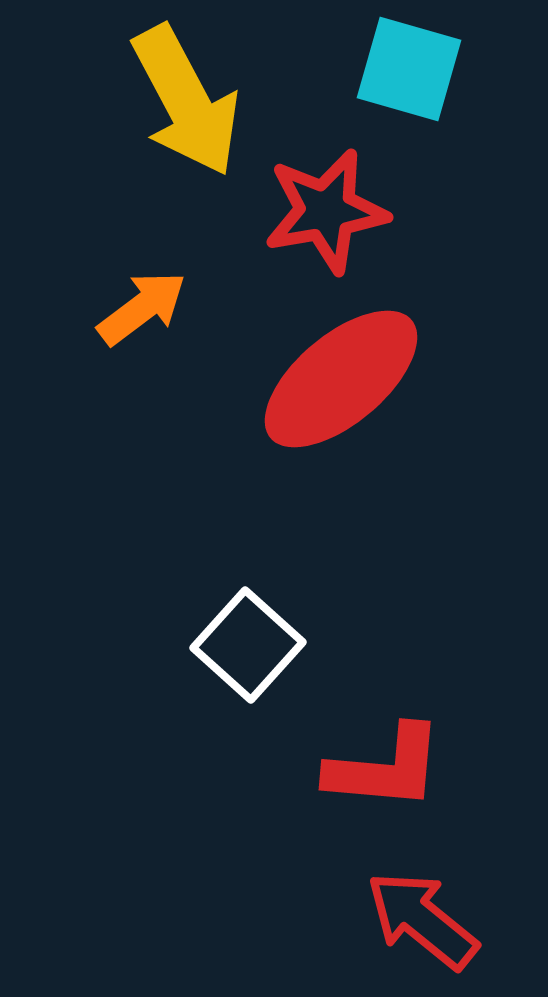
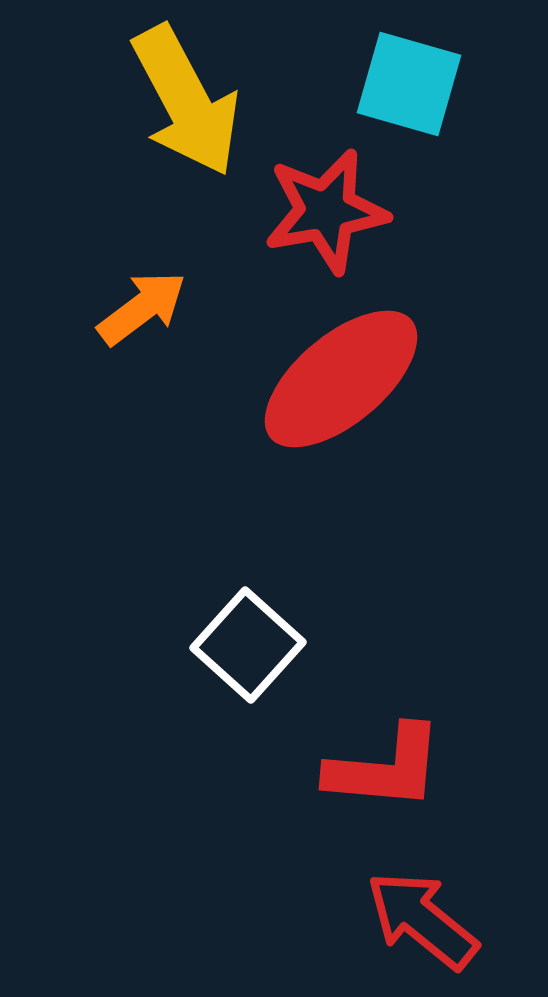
cyan square: moved 15 px down
